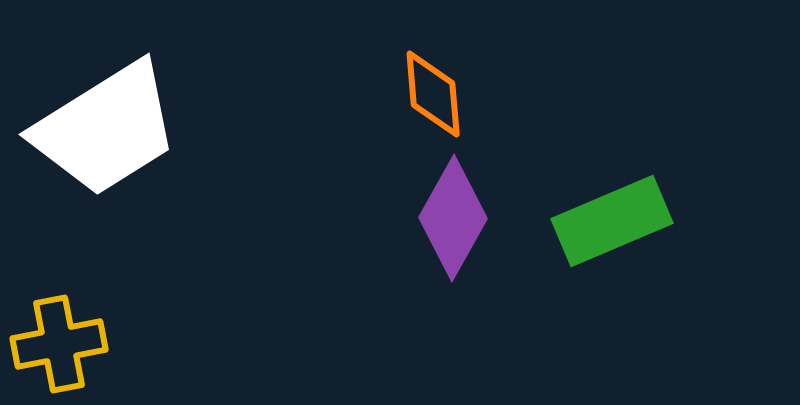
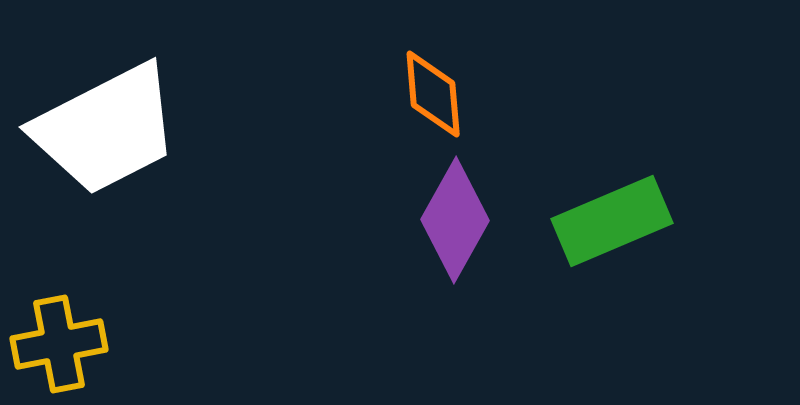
white trapezoid: rotated 5 degrees clockwise
purple diamond: moved 2 px right, 2 px down
